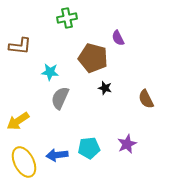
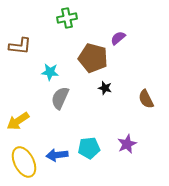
purple semicircle: rotated 77 degrees clockwise
